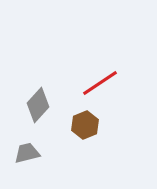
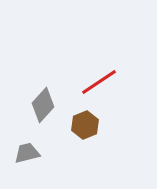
red line: moved 1 px left, 1 px up
gray diamond: moved 5 px right
